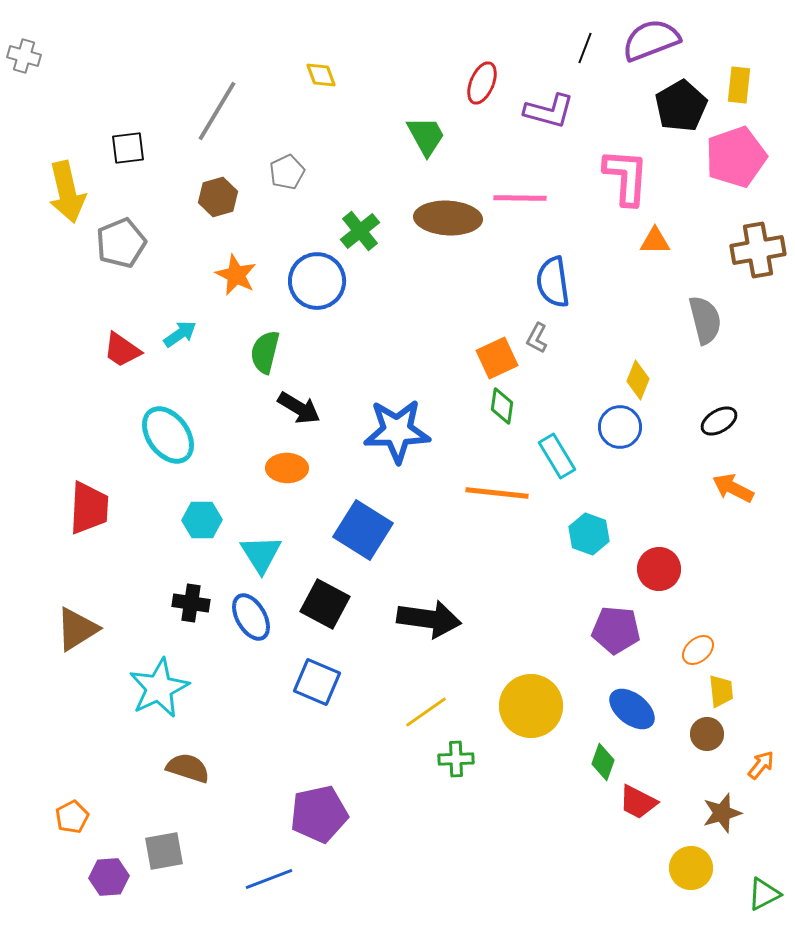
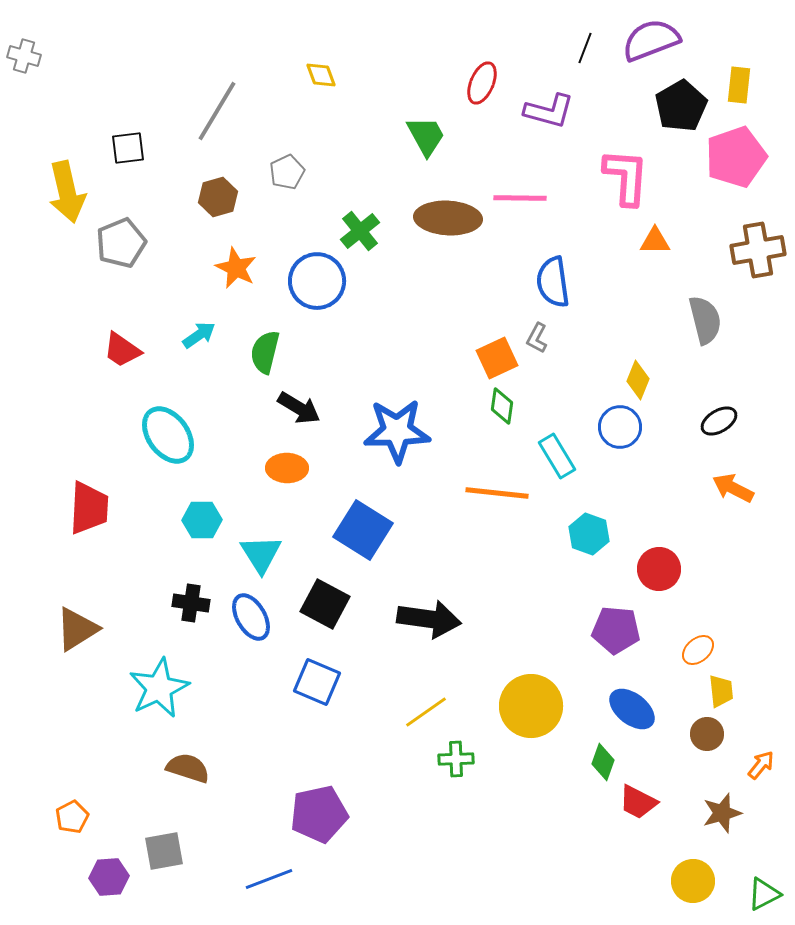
orange star at (236, 275): moved 7 px up
cyan arrow at (180, 334): moved 19 px right, 1 px down
yellow circle at (691, 868): moved 2 px right, 13 px down
